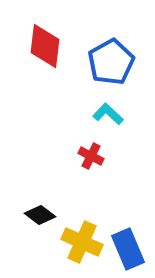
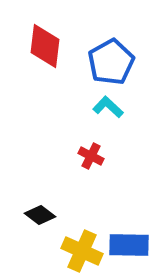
cyan L-shape: moved 7 px up
yellow cross: moved 9 px down
blue rectangle: moved 1 px right, 4 px up; rotated 66 degrees counterclockwise
